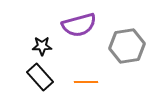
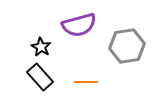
black star: moved 1 px left, 1 px down; rotated 30 degrees clockwise
